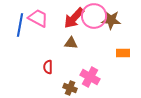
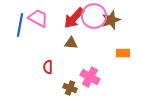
brown star: rotated 24 degrees counterclockwise
